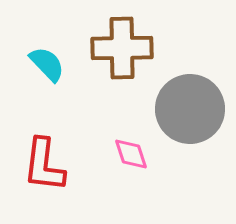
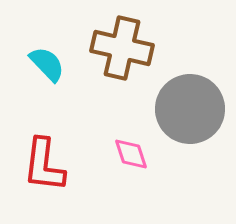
brown cross: rotated 14 degrees clockwise
